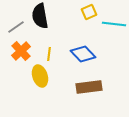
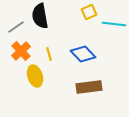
yellow line: rotated 24 degrees counterclockwise
yellow ellipse: moved 5 px left
